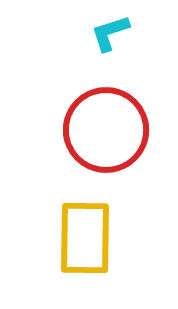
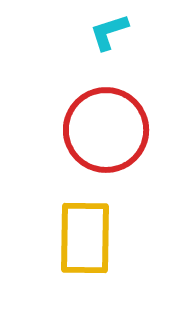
cyan L-shape: moved 1 px left, 1 px up
